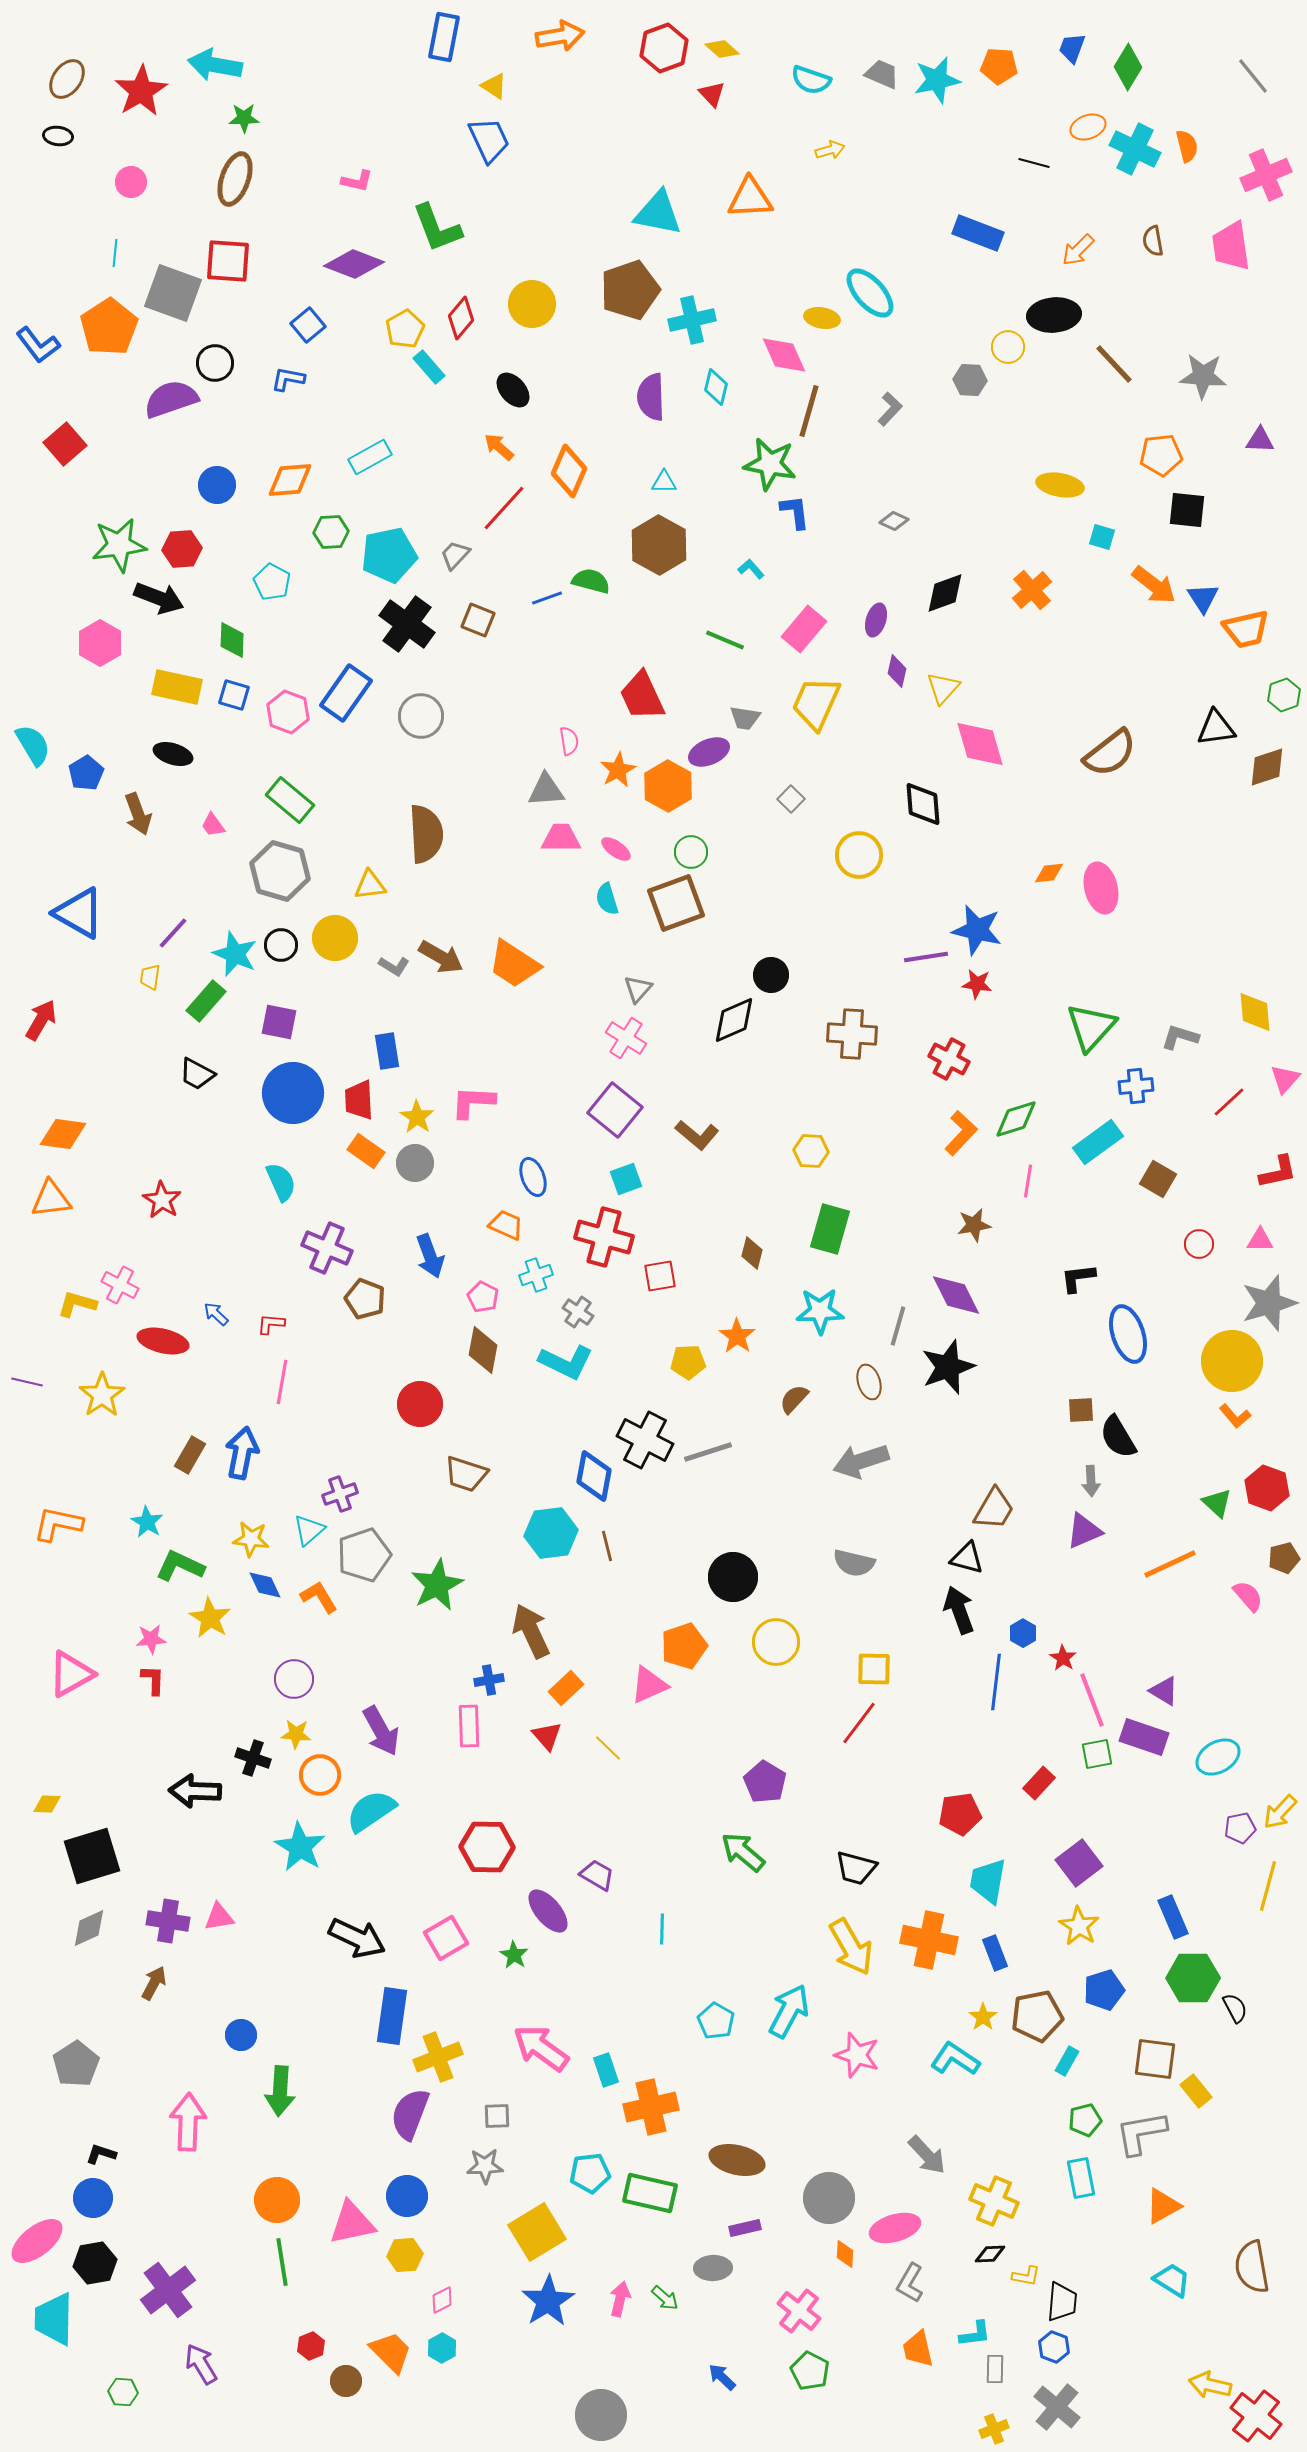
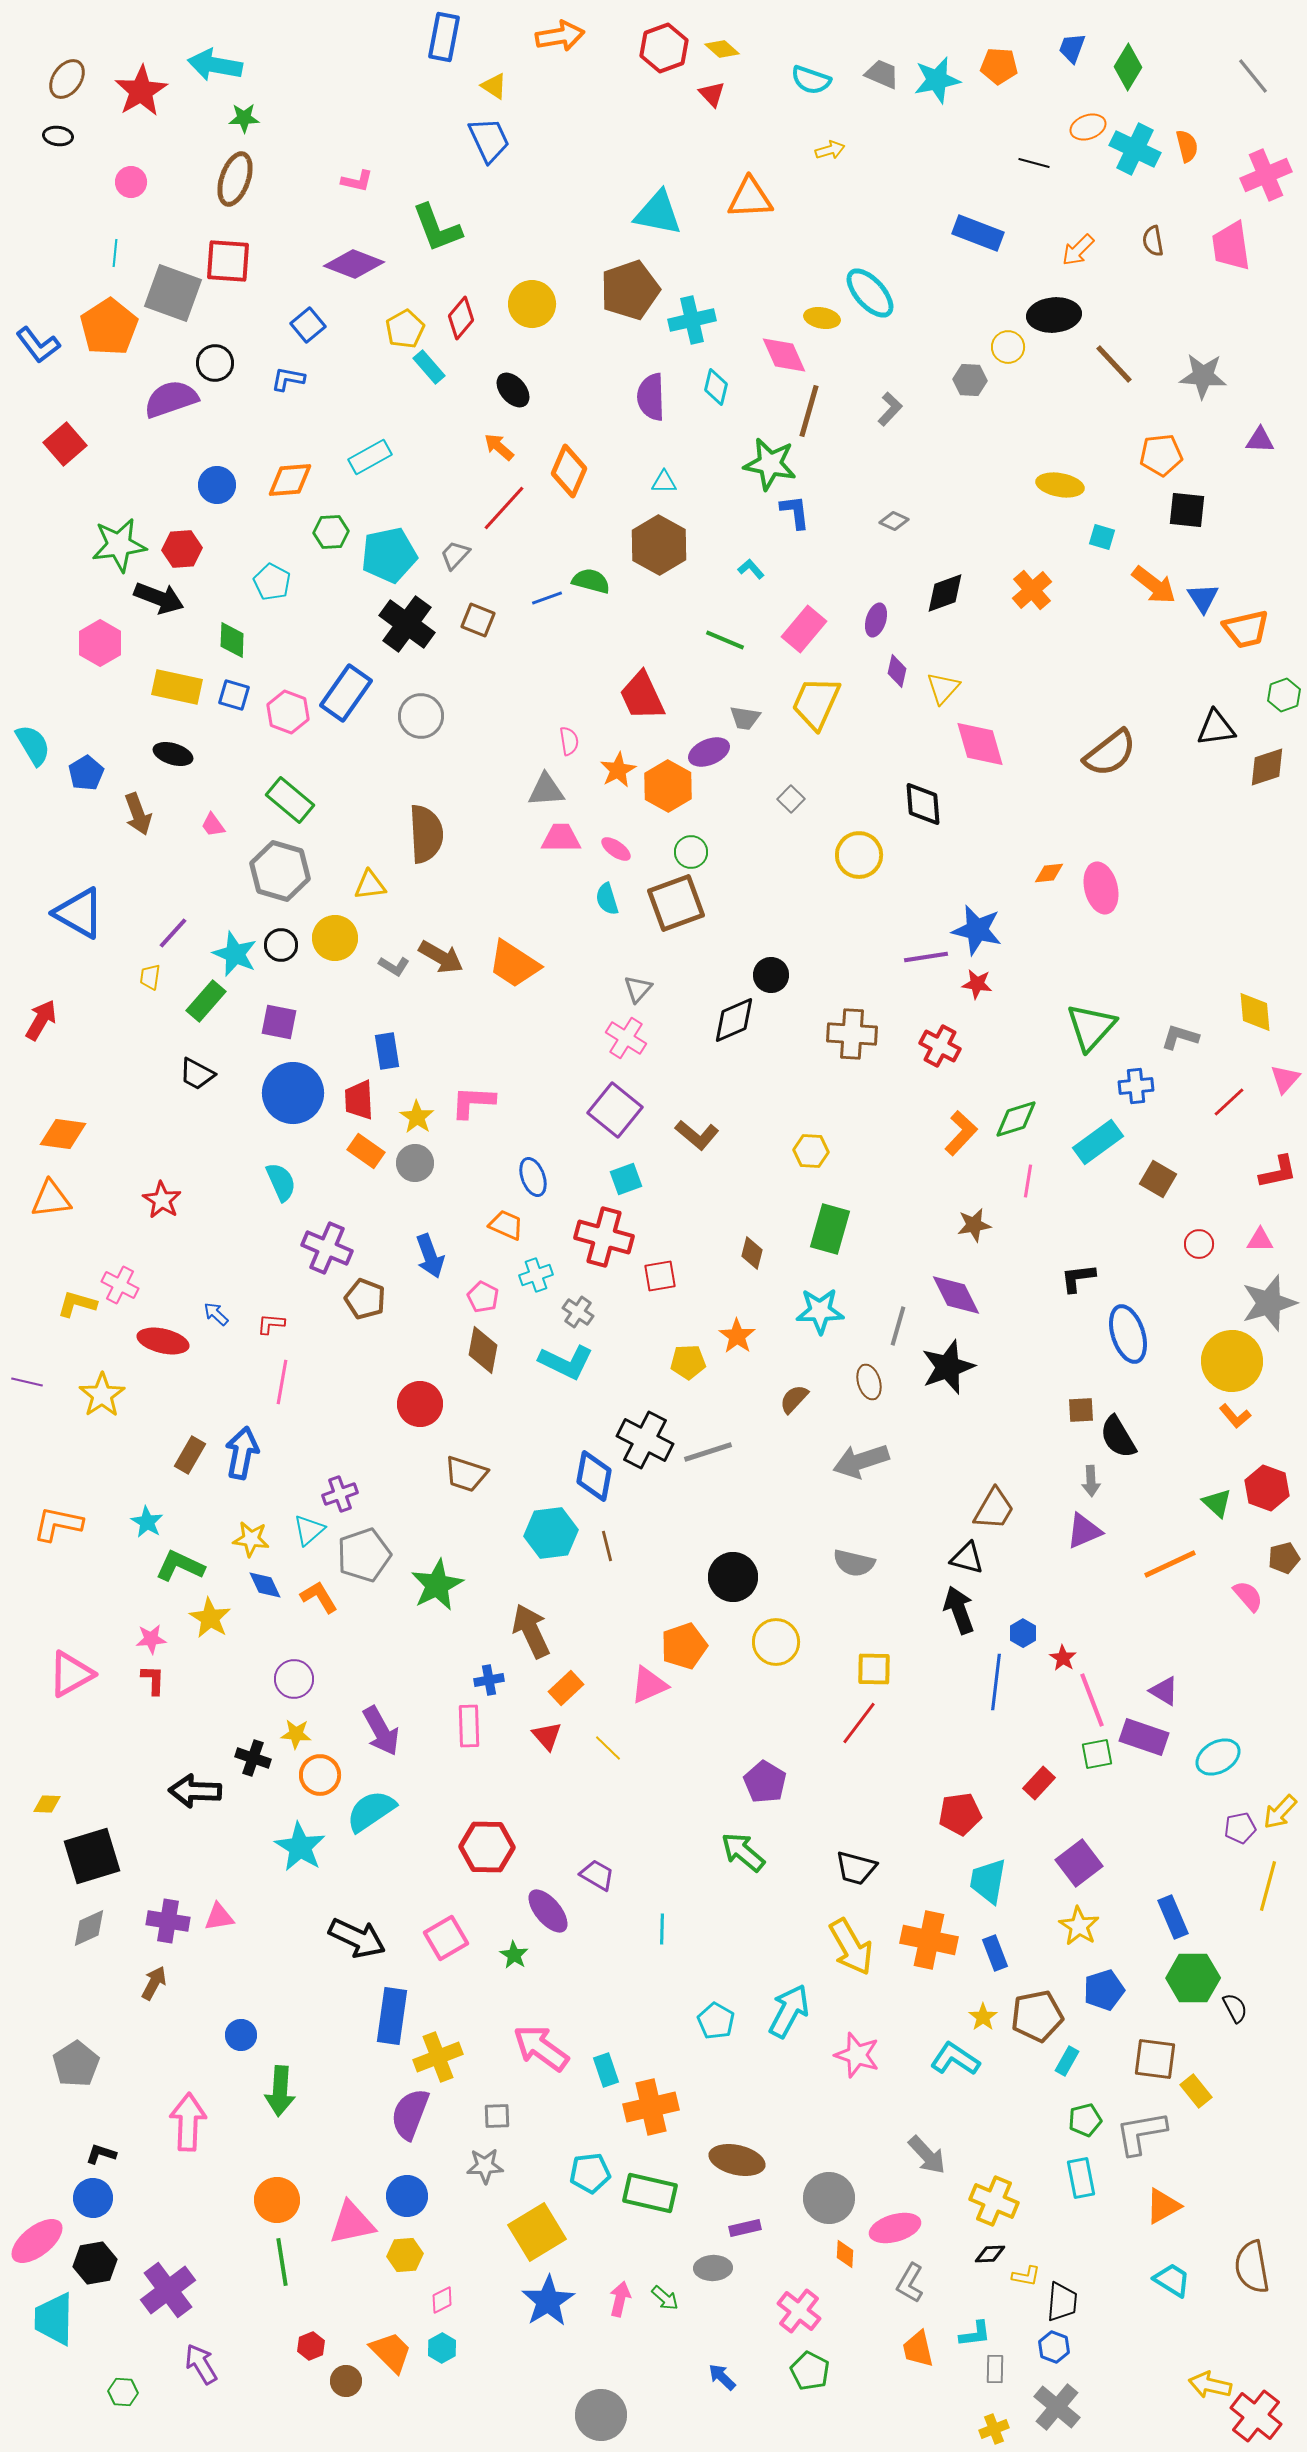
red cross at (949, 1059): moved 9 px left, 13 px up
